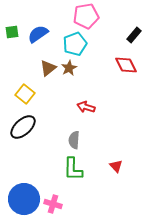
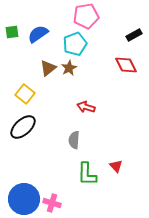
black rectangle: rotated 21 degrees clockwise
green L-shape: moved 14 px right, 5 px down
pink cross: moved 1 px left, 1 px up
